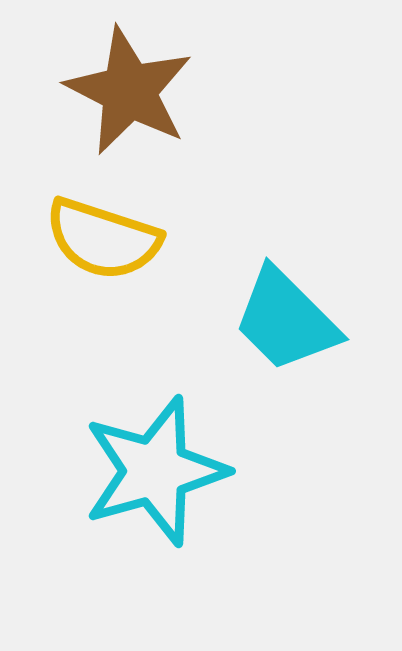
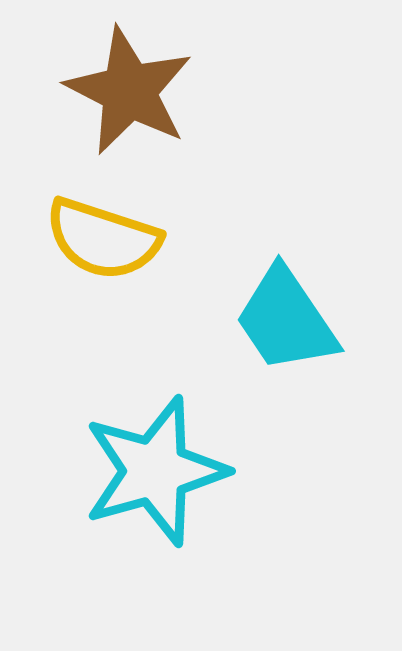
cyan trapezoid: rotated 11 degrees clockwise
